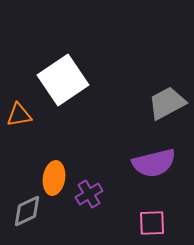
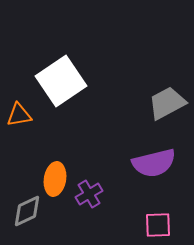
white square: moved 2 px left, 1 px down
orange ellipse: moved 1 px right, 1 px down
pink square: moved 6 px right, 2 px down
